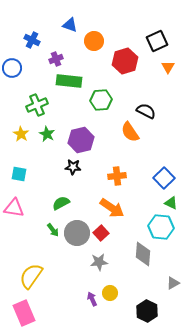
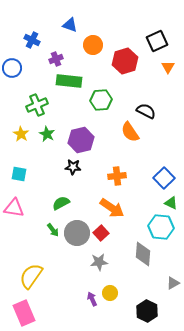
orange circle: moved 1 px left, 4 px down
